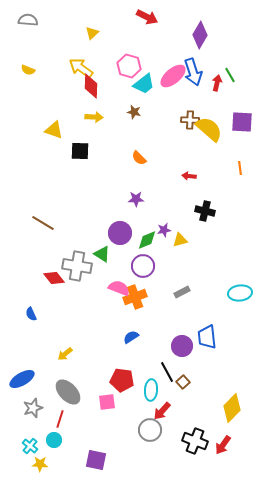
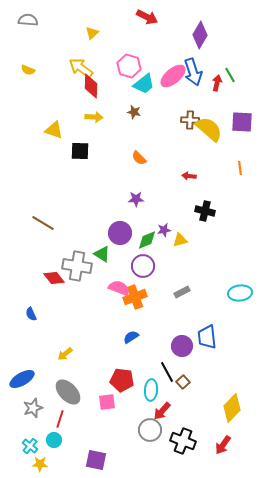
black cross at (195, 441): moved 12 px left
